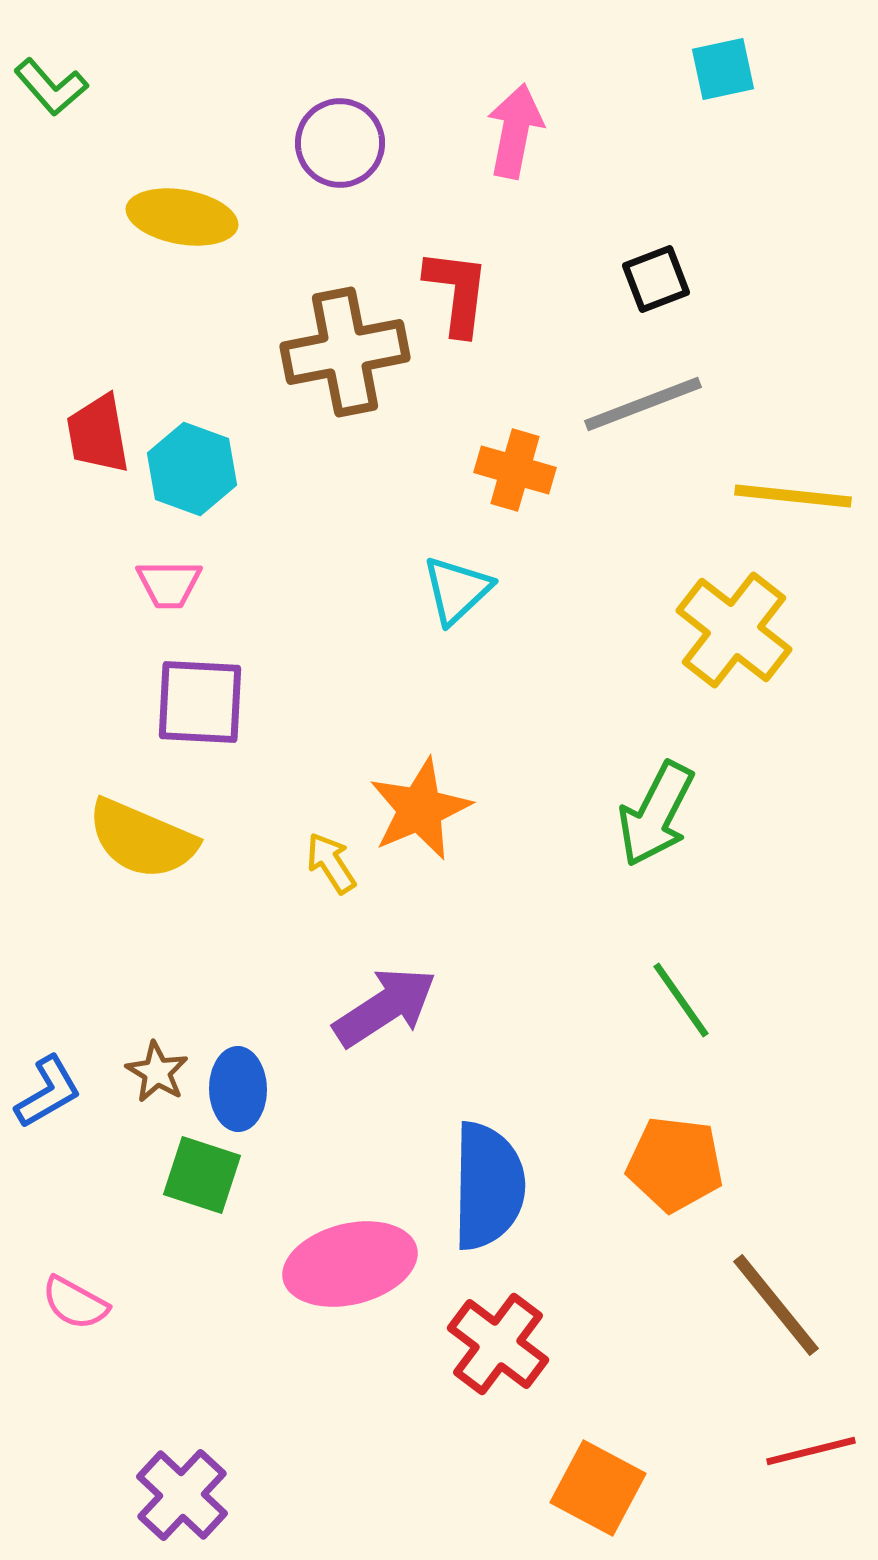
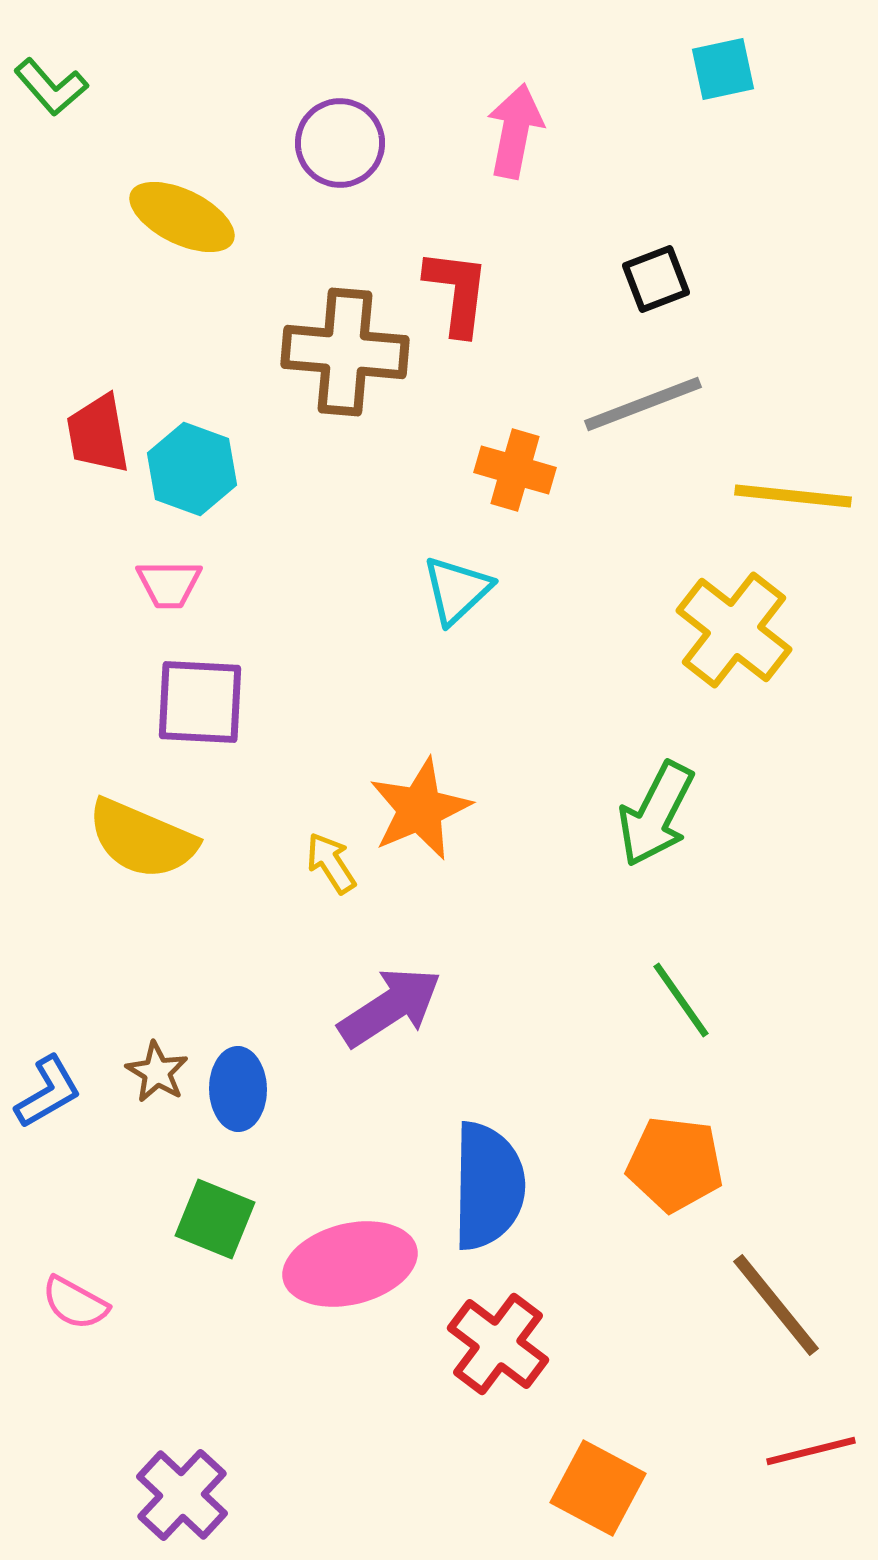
yellow ellipse: rotated 16 degrees clockwise
brown cross: rotated 16 degrees clockwise
purple arrow: moved 5 px right
green square: moved 13 px right, 44 px down; rotated 4 degrees clockwise
